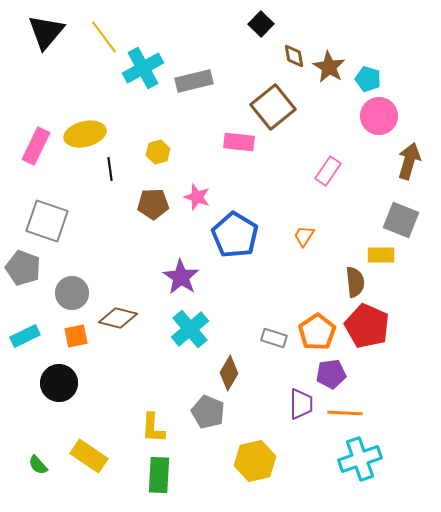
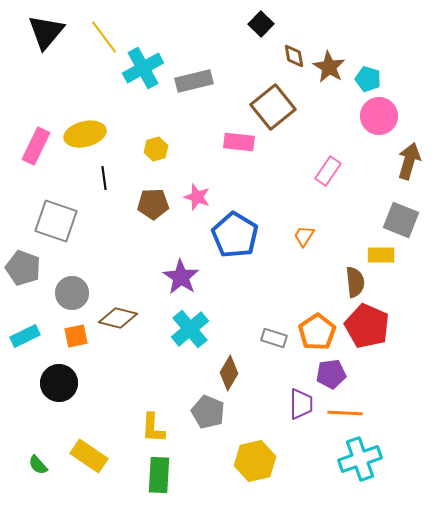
yellow hexagon at (158, 152): moved 2 px left, 3 px up
black line at (110, 169): moved 6 px left, 9 px down
gray square at (47, 221): moved 9 px right
